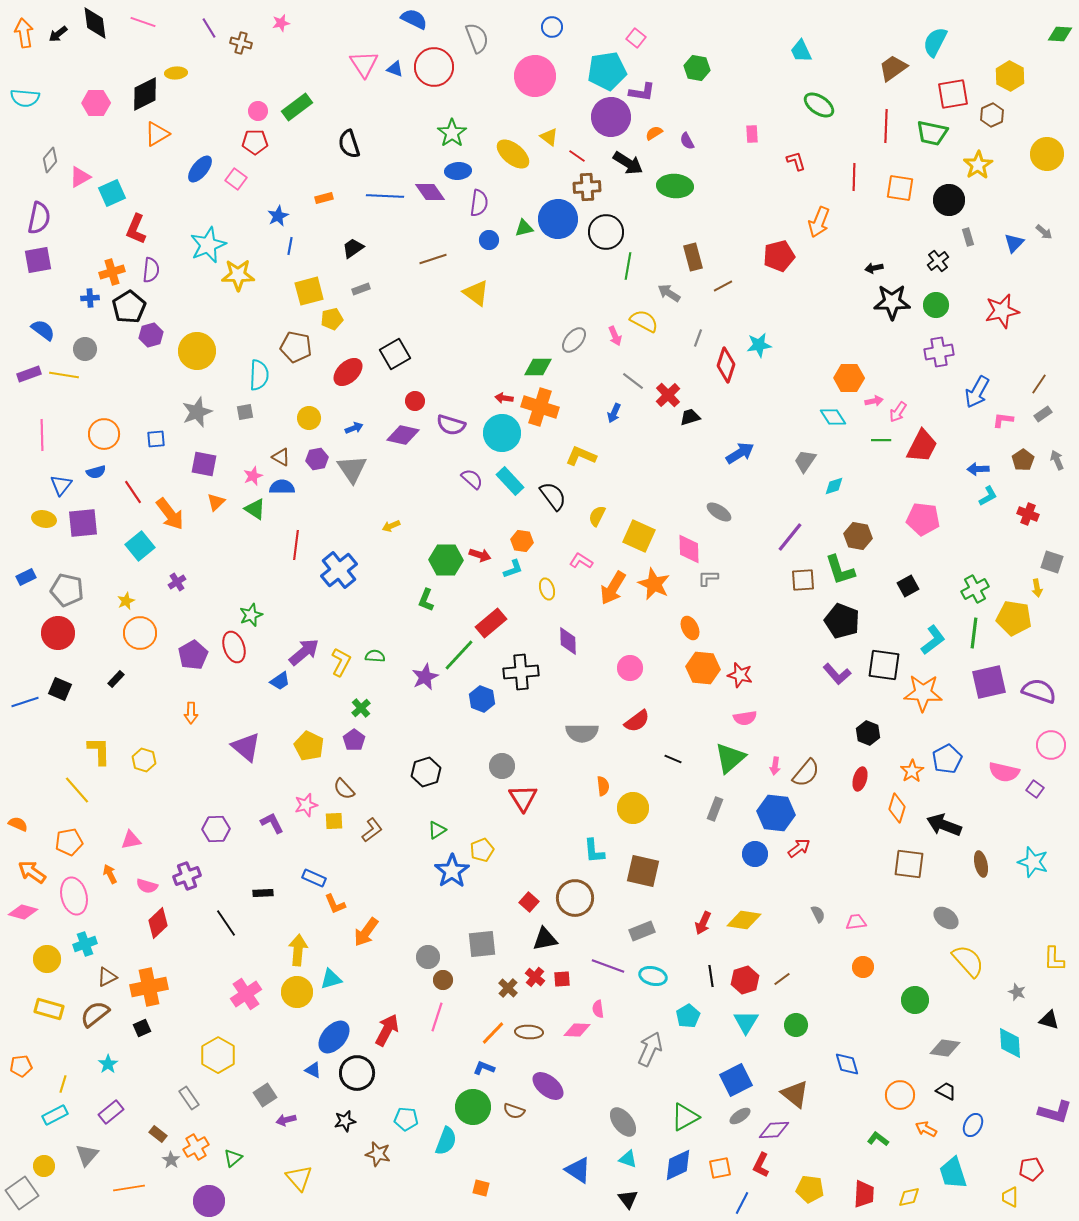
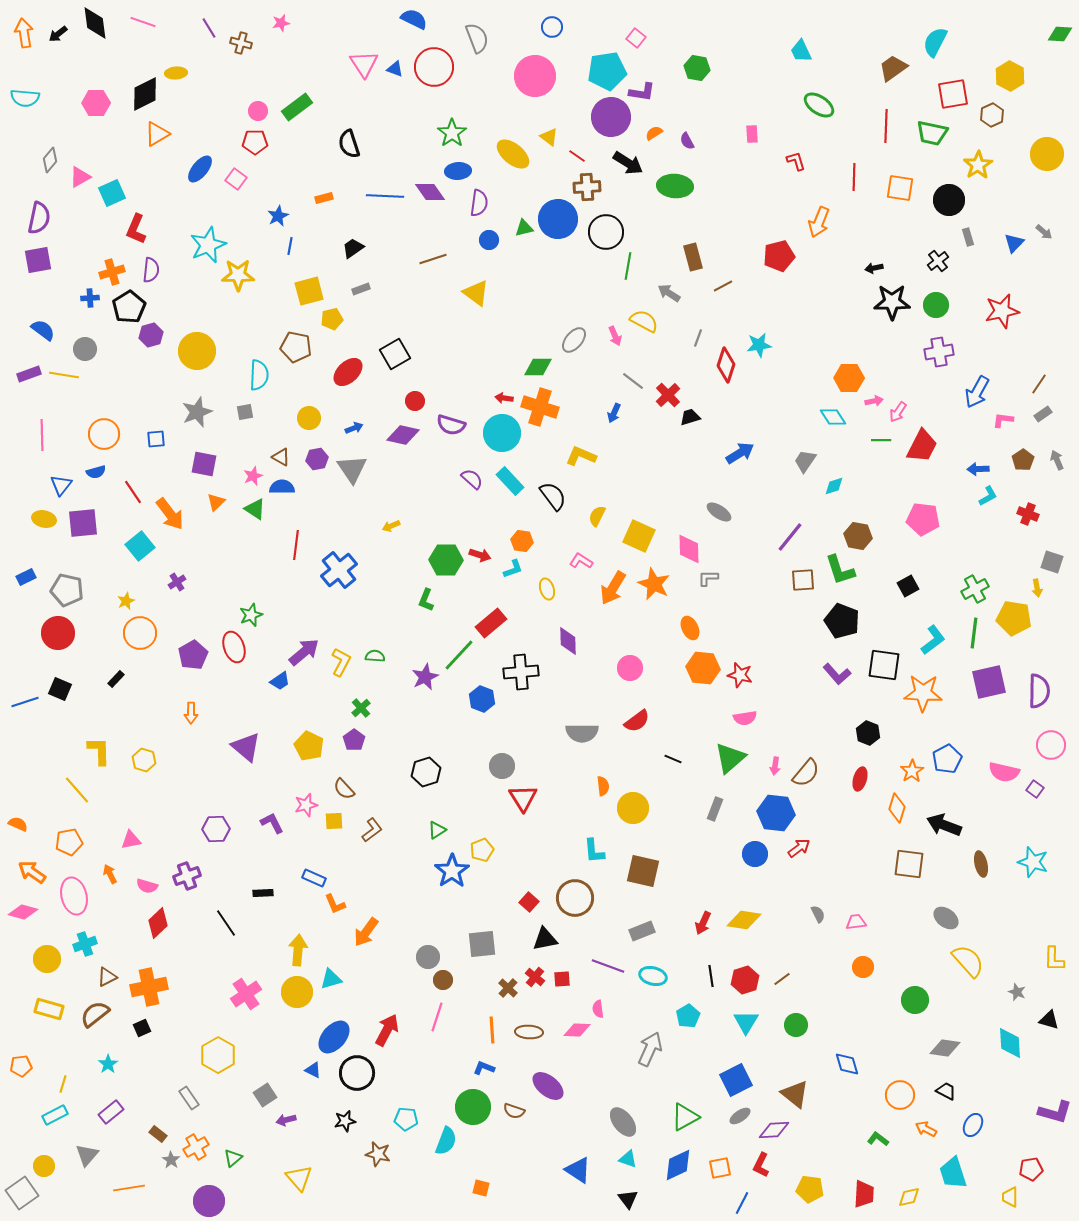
purple semicircle at (1039, 691): rotated 72 degrees clockwise
orange line at (493, 1033): moved 1 px left, 3 px up; rotated 48 degrees counterclockwise
